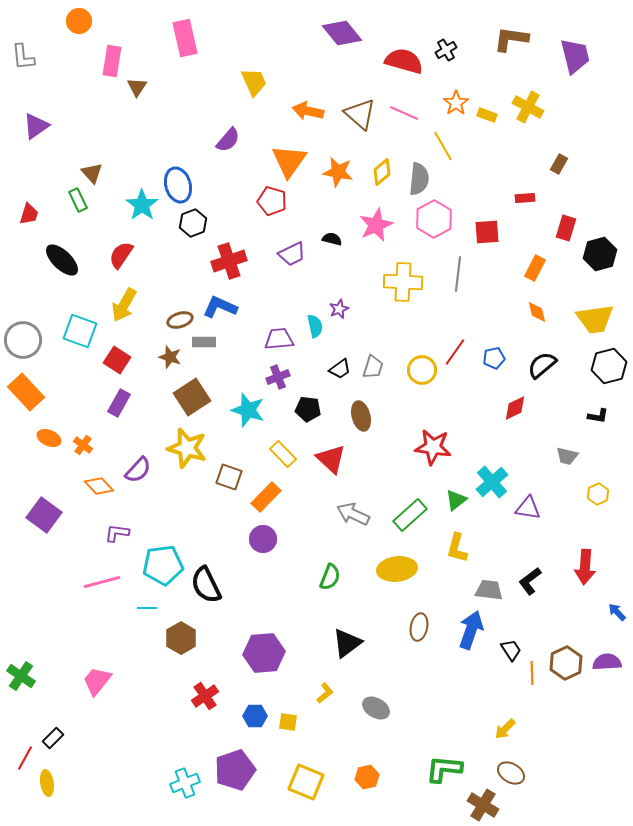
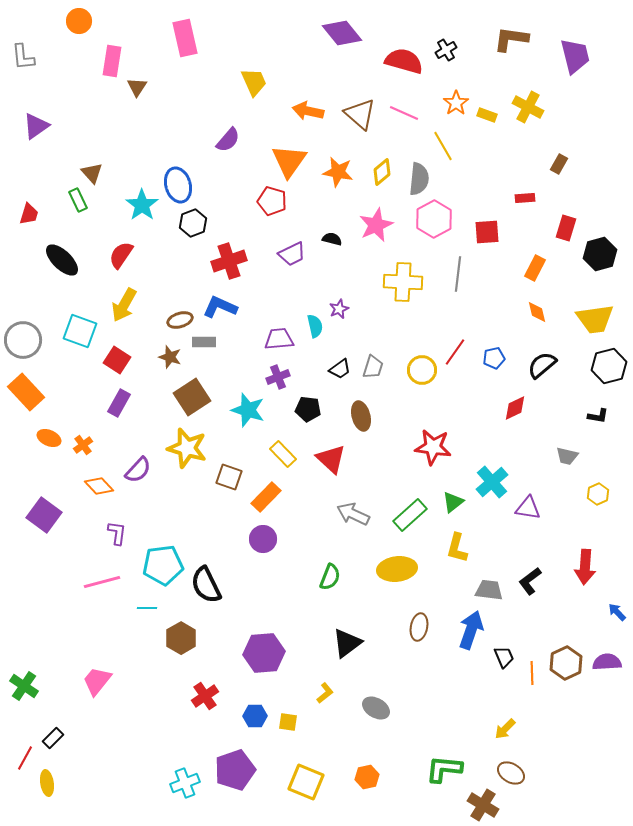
orange cross at (83, 445): rotated 18 degrees clockwise
green triangle at (456, 500): moved 3 px left, 2 px down
purple L-shape at (117, 533): rotated 90 degrees clockwise
black trapezoid at (511, 650): moved 7 px left, 7 px down; rotated 10 degrees clockwise
green cross at (21, 676): moved 3 px right, 10 px down
